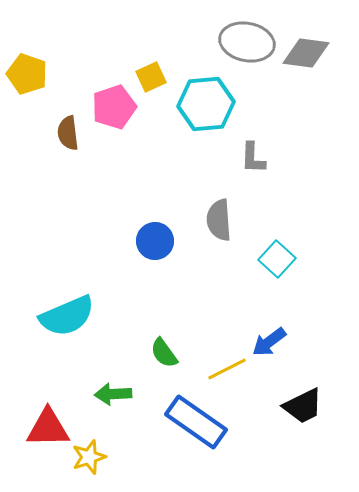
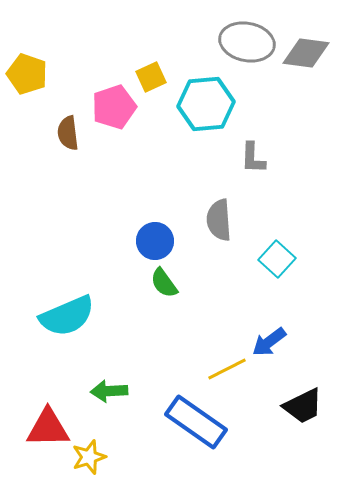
green semicircle: moved 70 px up
green arrow: moved 4 px left, 3 px up
